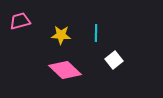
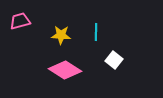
cyan line: moved 1 px up
white square: rotated 12 degrees counterclockwise
pink diamond: rotated 12 degrees counterclockwise
